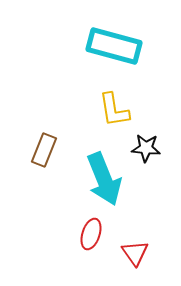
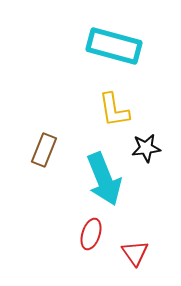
black star: rotated 12 degrees counterclockwise
